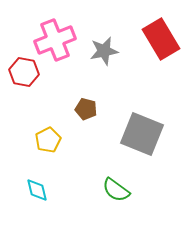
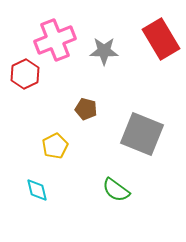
gray star: rotated 12 degrees clockwise
red hexagon: moved 1 px right, 2 px down; rotated 24 degrees clockwise
yellow pentagon: moved 7 px right, 6 px down
